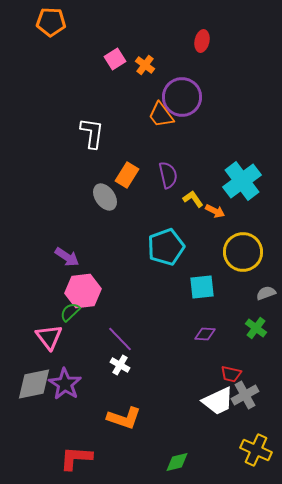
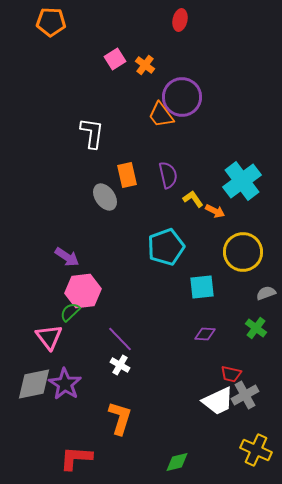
red ellipse: moved 22 px left, 21 px up
orange rectangle: rotated 45 degrees counterclockwise
orange L-shape: moved 4 px left; rotated 92 degrees counterclockwise
